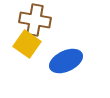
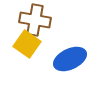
blue ellipse: moved 4 px right, 2 px up
